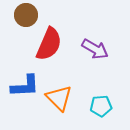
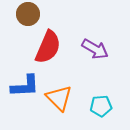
brown circle: moved 2 px right, 1 px up
red semicircle: moved 1 px left, 3 px down
